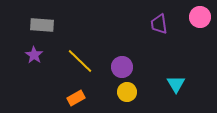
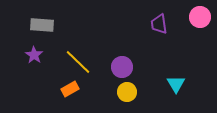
yellow line: moved 2 px left, 1 px down
orange rectangle: moved 6 px left, 9 px up
